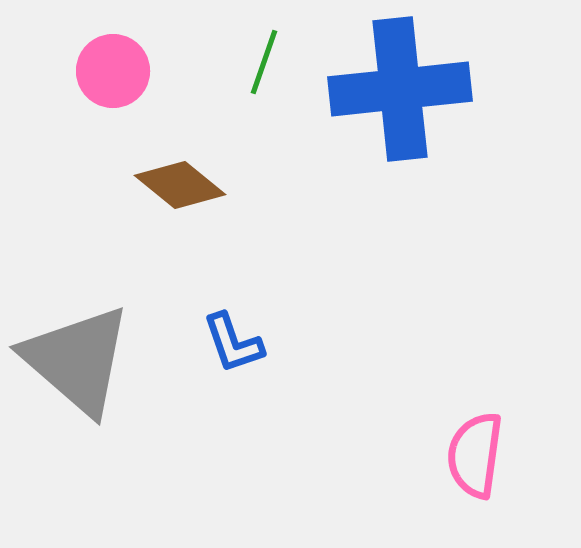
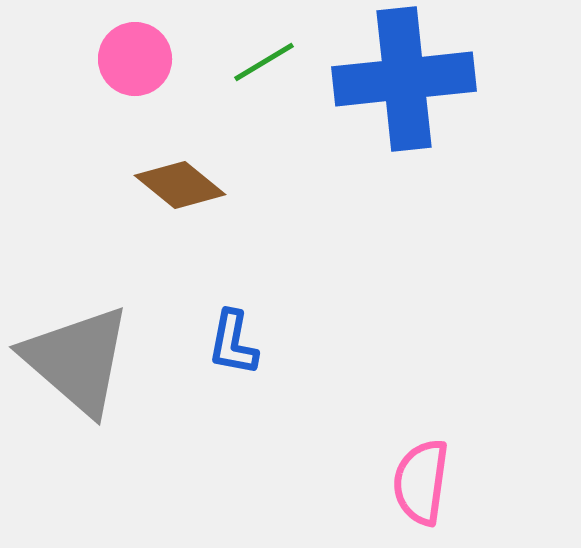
green line: rotated 40 degrees clockwise
pink circle: moved 22 px right, 12 px up
blue cross: moved 4 px right, 10 px up
blue L-shape: rotated 30 degrees clockwise
pink semicircle: moved 54 px left, 27 px down
